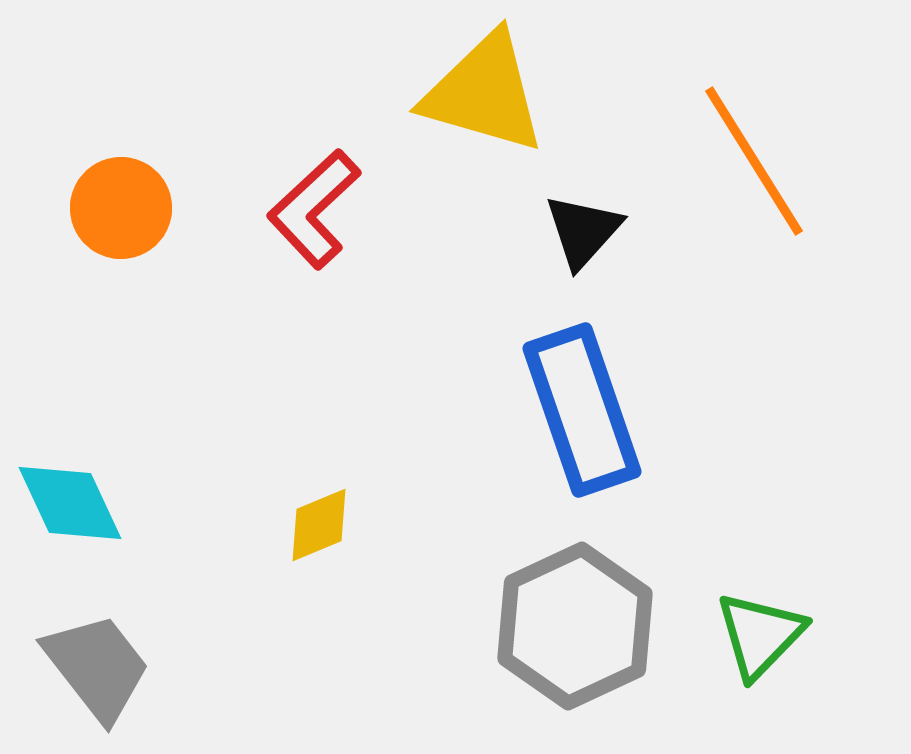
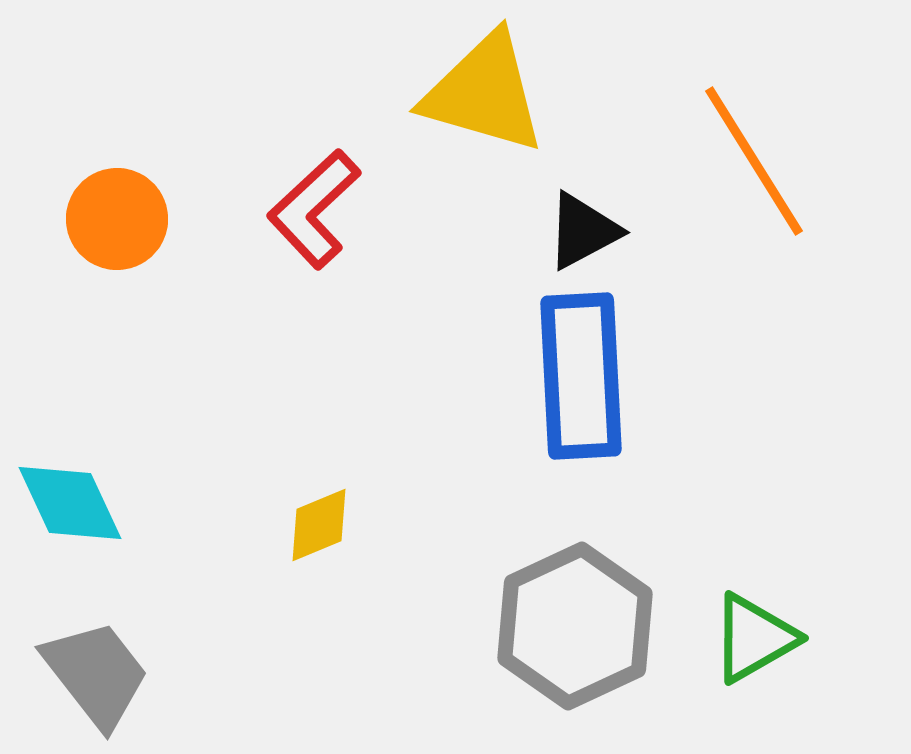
orange circle: moved 4 px left, 11 px down
black triangle: rotated 20 degrees clockwise
blue rectangle: moved 1 px left, 34 px up; rotated 16 degrees clockwise
green triangle: moved 6 px left, 3 px down; rotated 16 degrees clockwise
gray trapezoid: moved 1 px left, 7 px down
